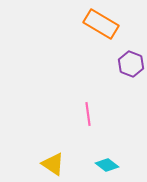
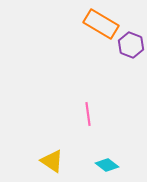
purple hexagon: moved 19 px up
yellow triangle: moved 1 px left, 3 px up
